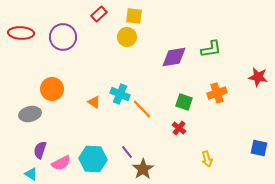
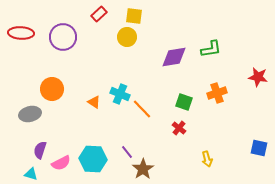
cyan triangle: rotated 16 degrees counterclockwise
